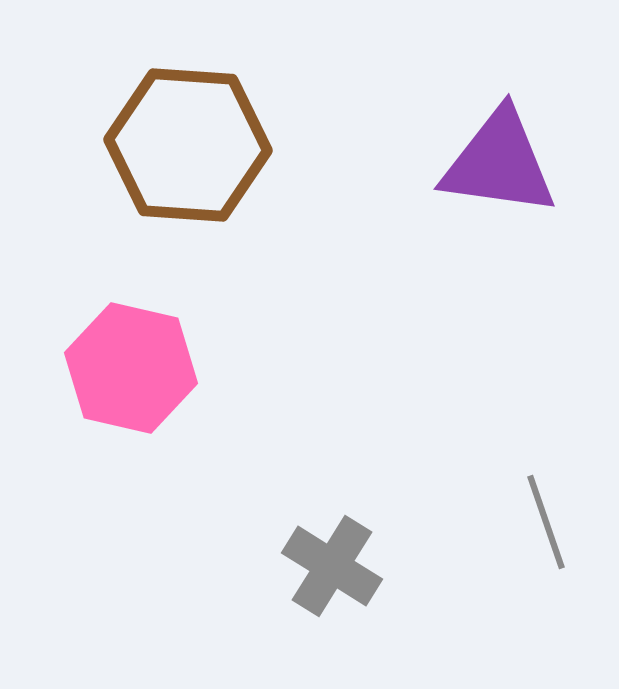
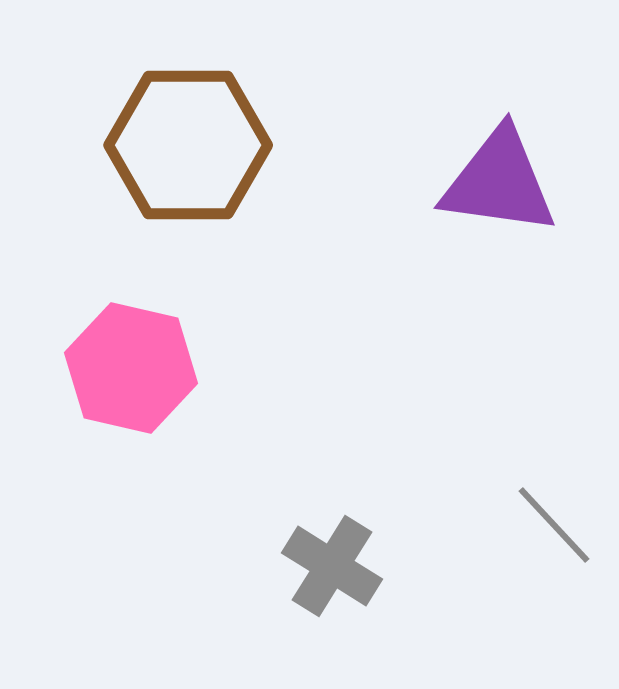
brown hexagon: rotated 4 degrees counterclockwise
purple triangle: moved 19 px down
gray line: moved 8 px right, 3 px down; rotated 24 degrees counterclockwise
